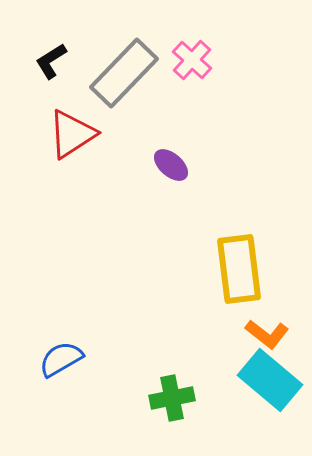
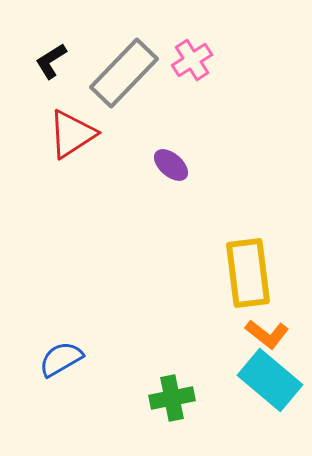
pink cross: rotated 15 degrees clockwise
yellow rectangle: moved 9 px right, 4 px down
